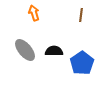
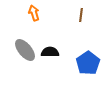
black semicircle: moved 4 px left, 1 px down
blue pentagon: moved 6 px right
